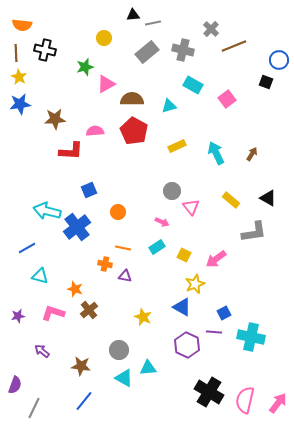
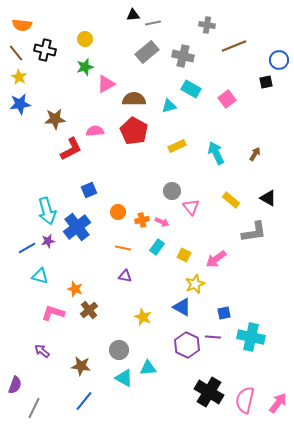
gray cross at (211, 29): moved 4 px left, 4 px up; rotated 35 degrees counterclockwise
yellow circle at (104, 38): moved 19 px left, 1 px down
gray cross at (183, 50): moved 6 px down
brown line at (16, 53): rotated 36 degrees counterclockwise
black square at (266, 82): rotated 32 degrees counterclockwise
cyan rectangle at (193, 85): moved 2 px left, 4 px down
brown semicircle at (132, 99): moved 2 px right
red L-shape at (71, 151): moved 2 px up; rotated 30 degrees counterclockwise
brown arrow at (252, 154): moved 3 px right
cyan arrow at (47, 211): rotated 120 degrees counterclockwise
cyan rectangle at (157, 247): rotated 21 degrees counterclockwise
orange cross at (105, 264): moved 37 px right, 44 px up; rotated 24 degrees counterclockwise
blue square at (224, 313): rotated 16 degrees clockwise
purple star at (18, 316): moved 30 px right, 75 px up
purple line at (214, 332): moved 1 px left, 5 px down
